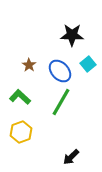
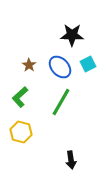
cyan square: rotated 14 degrees clockwise
blue ellipse: moved 4 px up
green L-shape: rotated 85 degrees counterclockwise
yellow hexagon: rotated 25 degrees counterclockwise
black arrow: moved 3 px down; rotated 54 degrees counterclockwise
